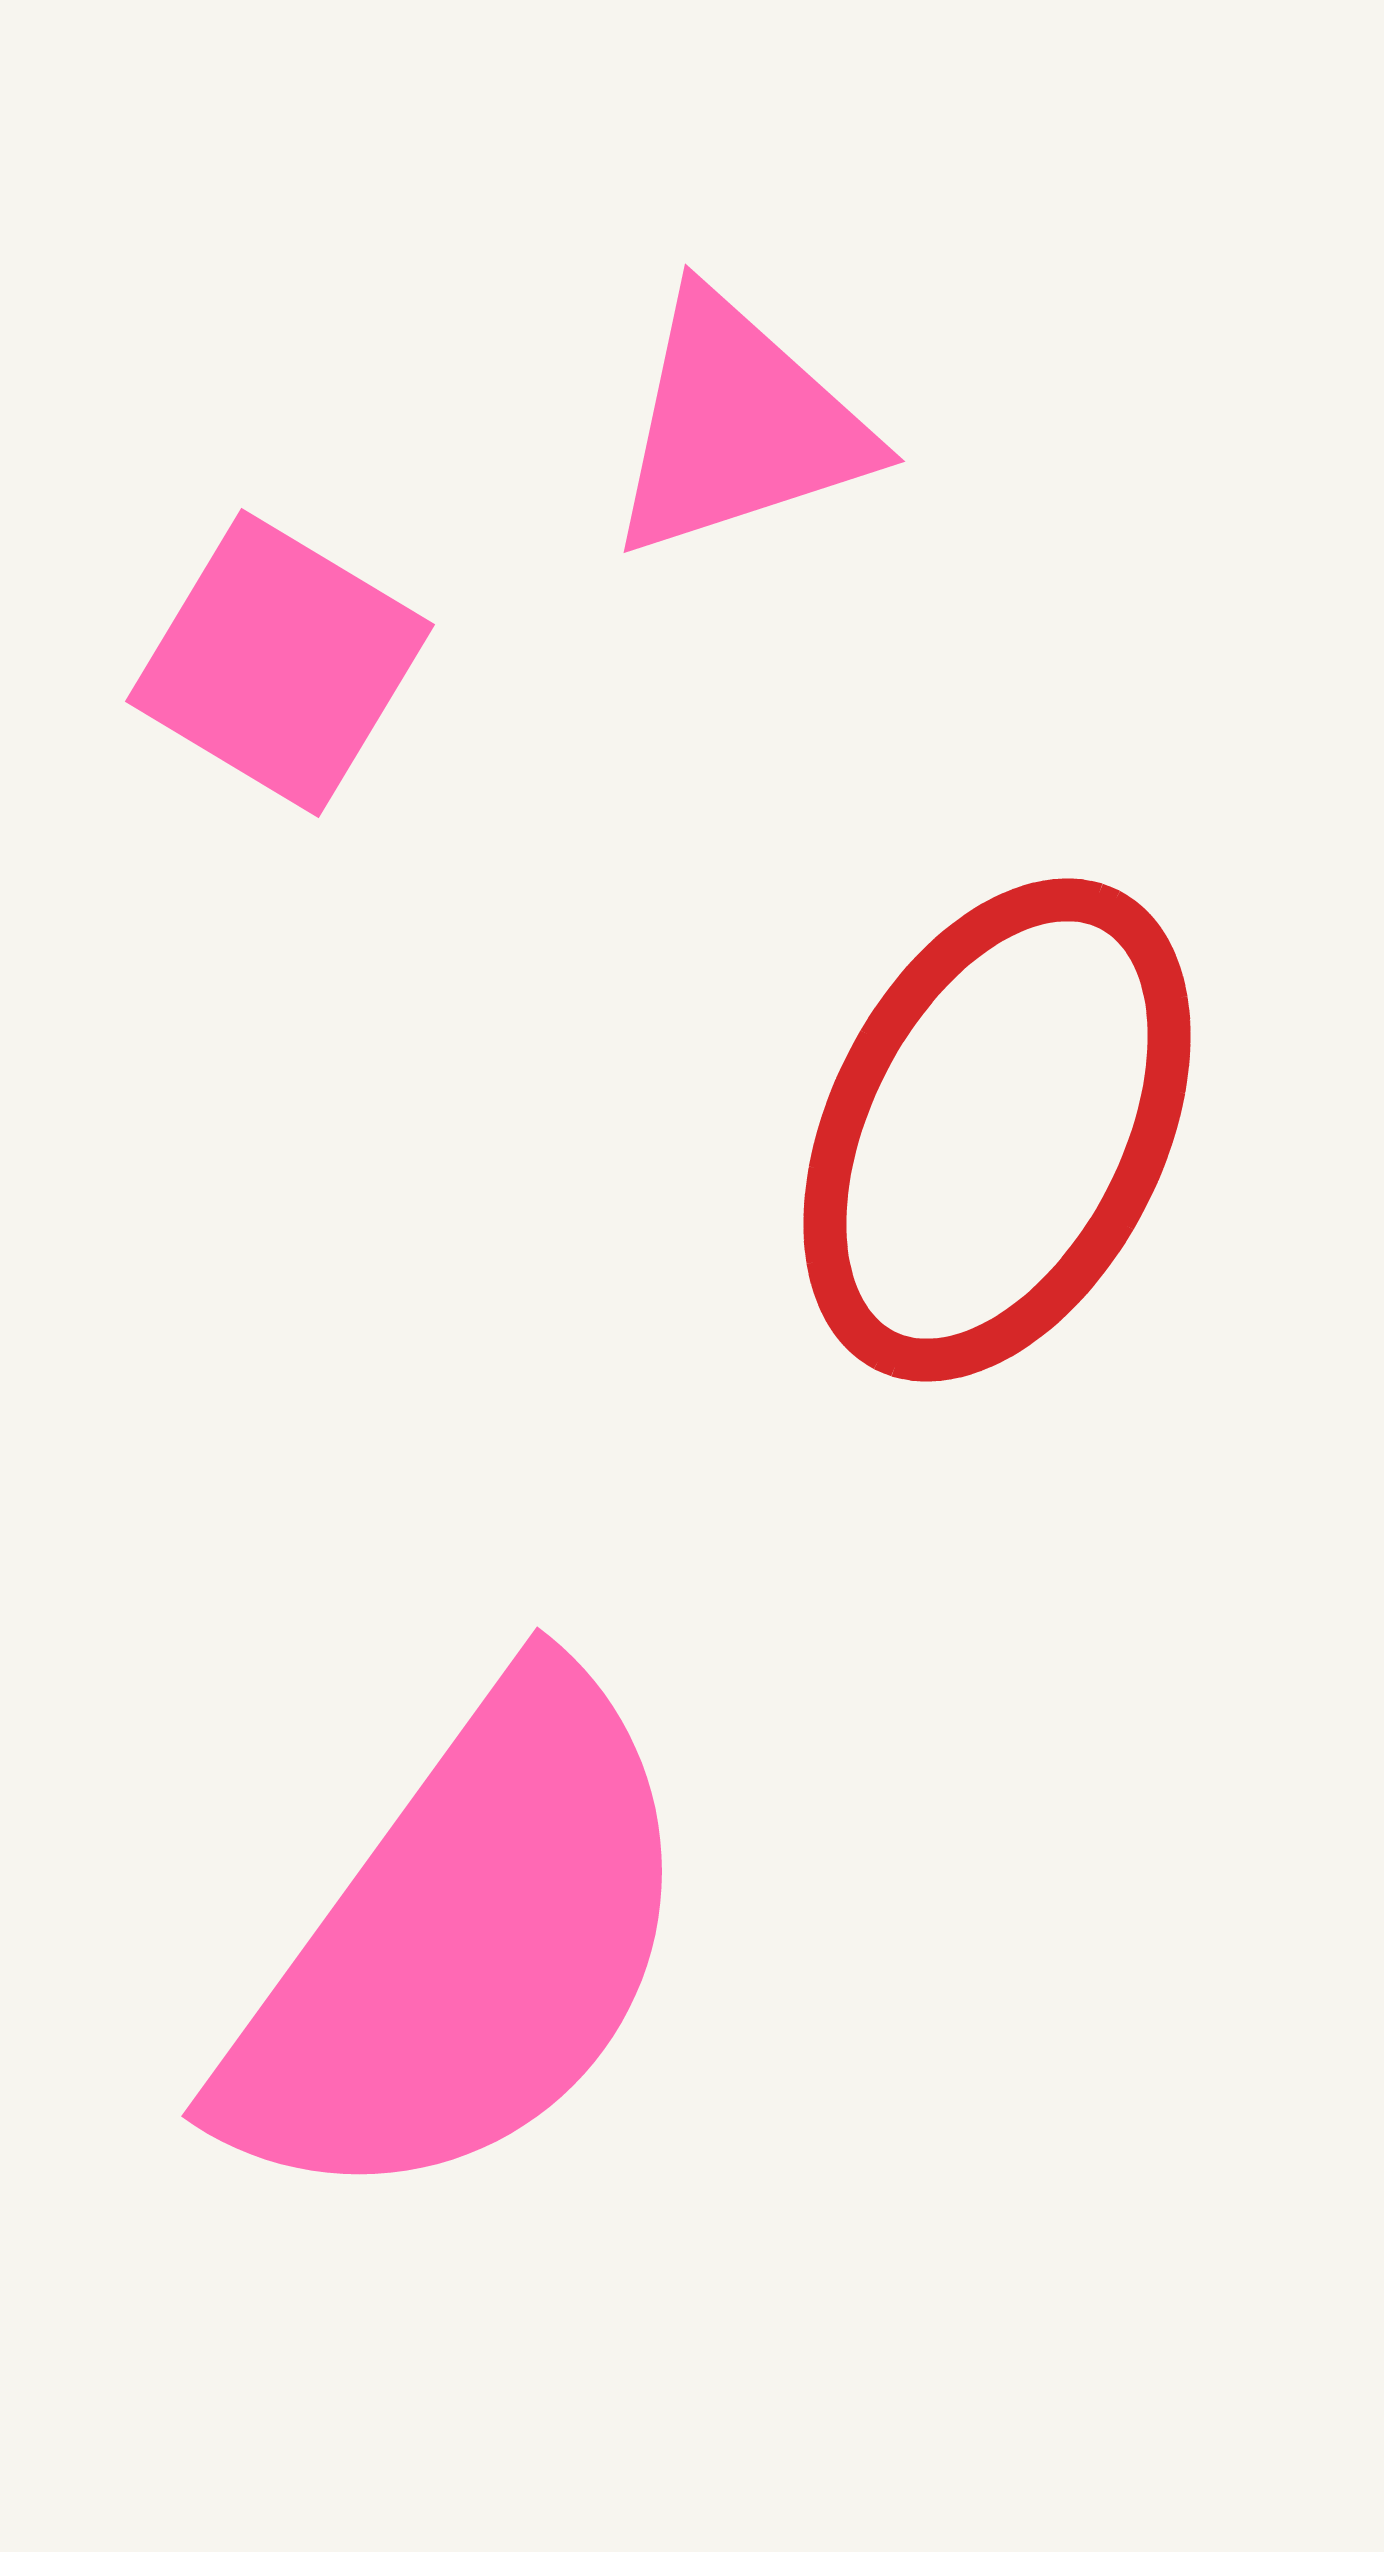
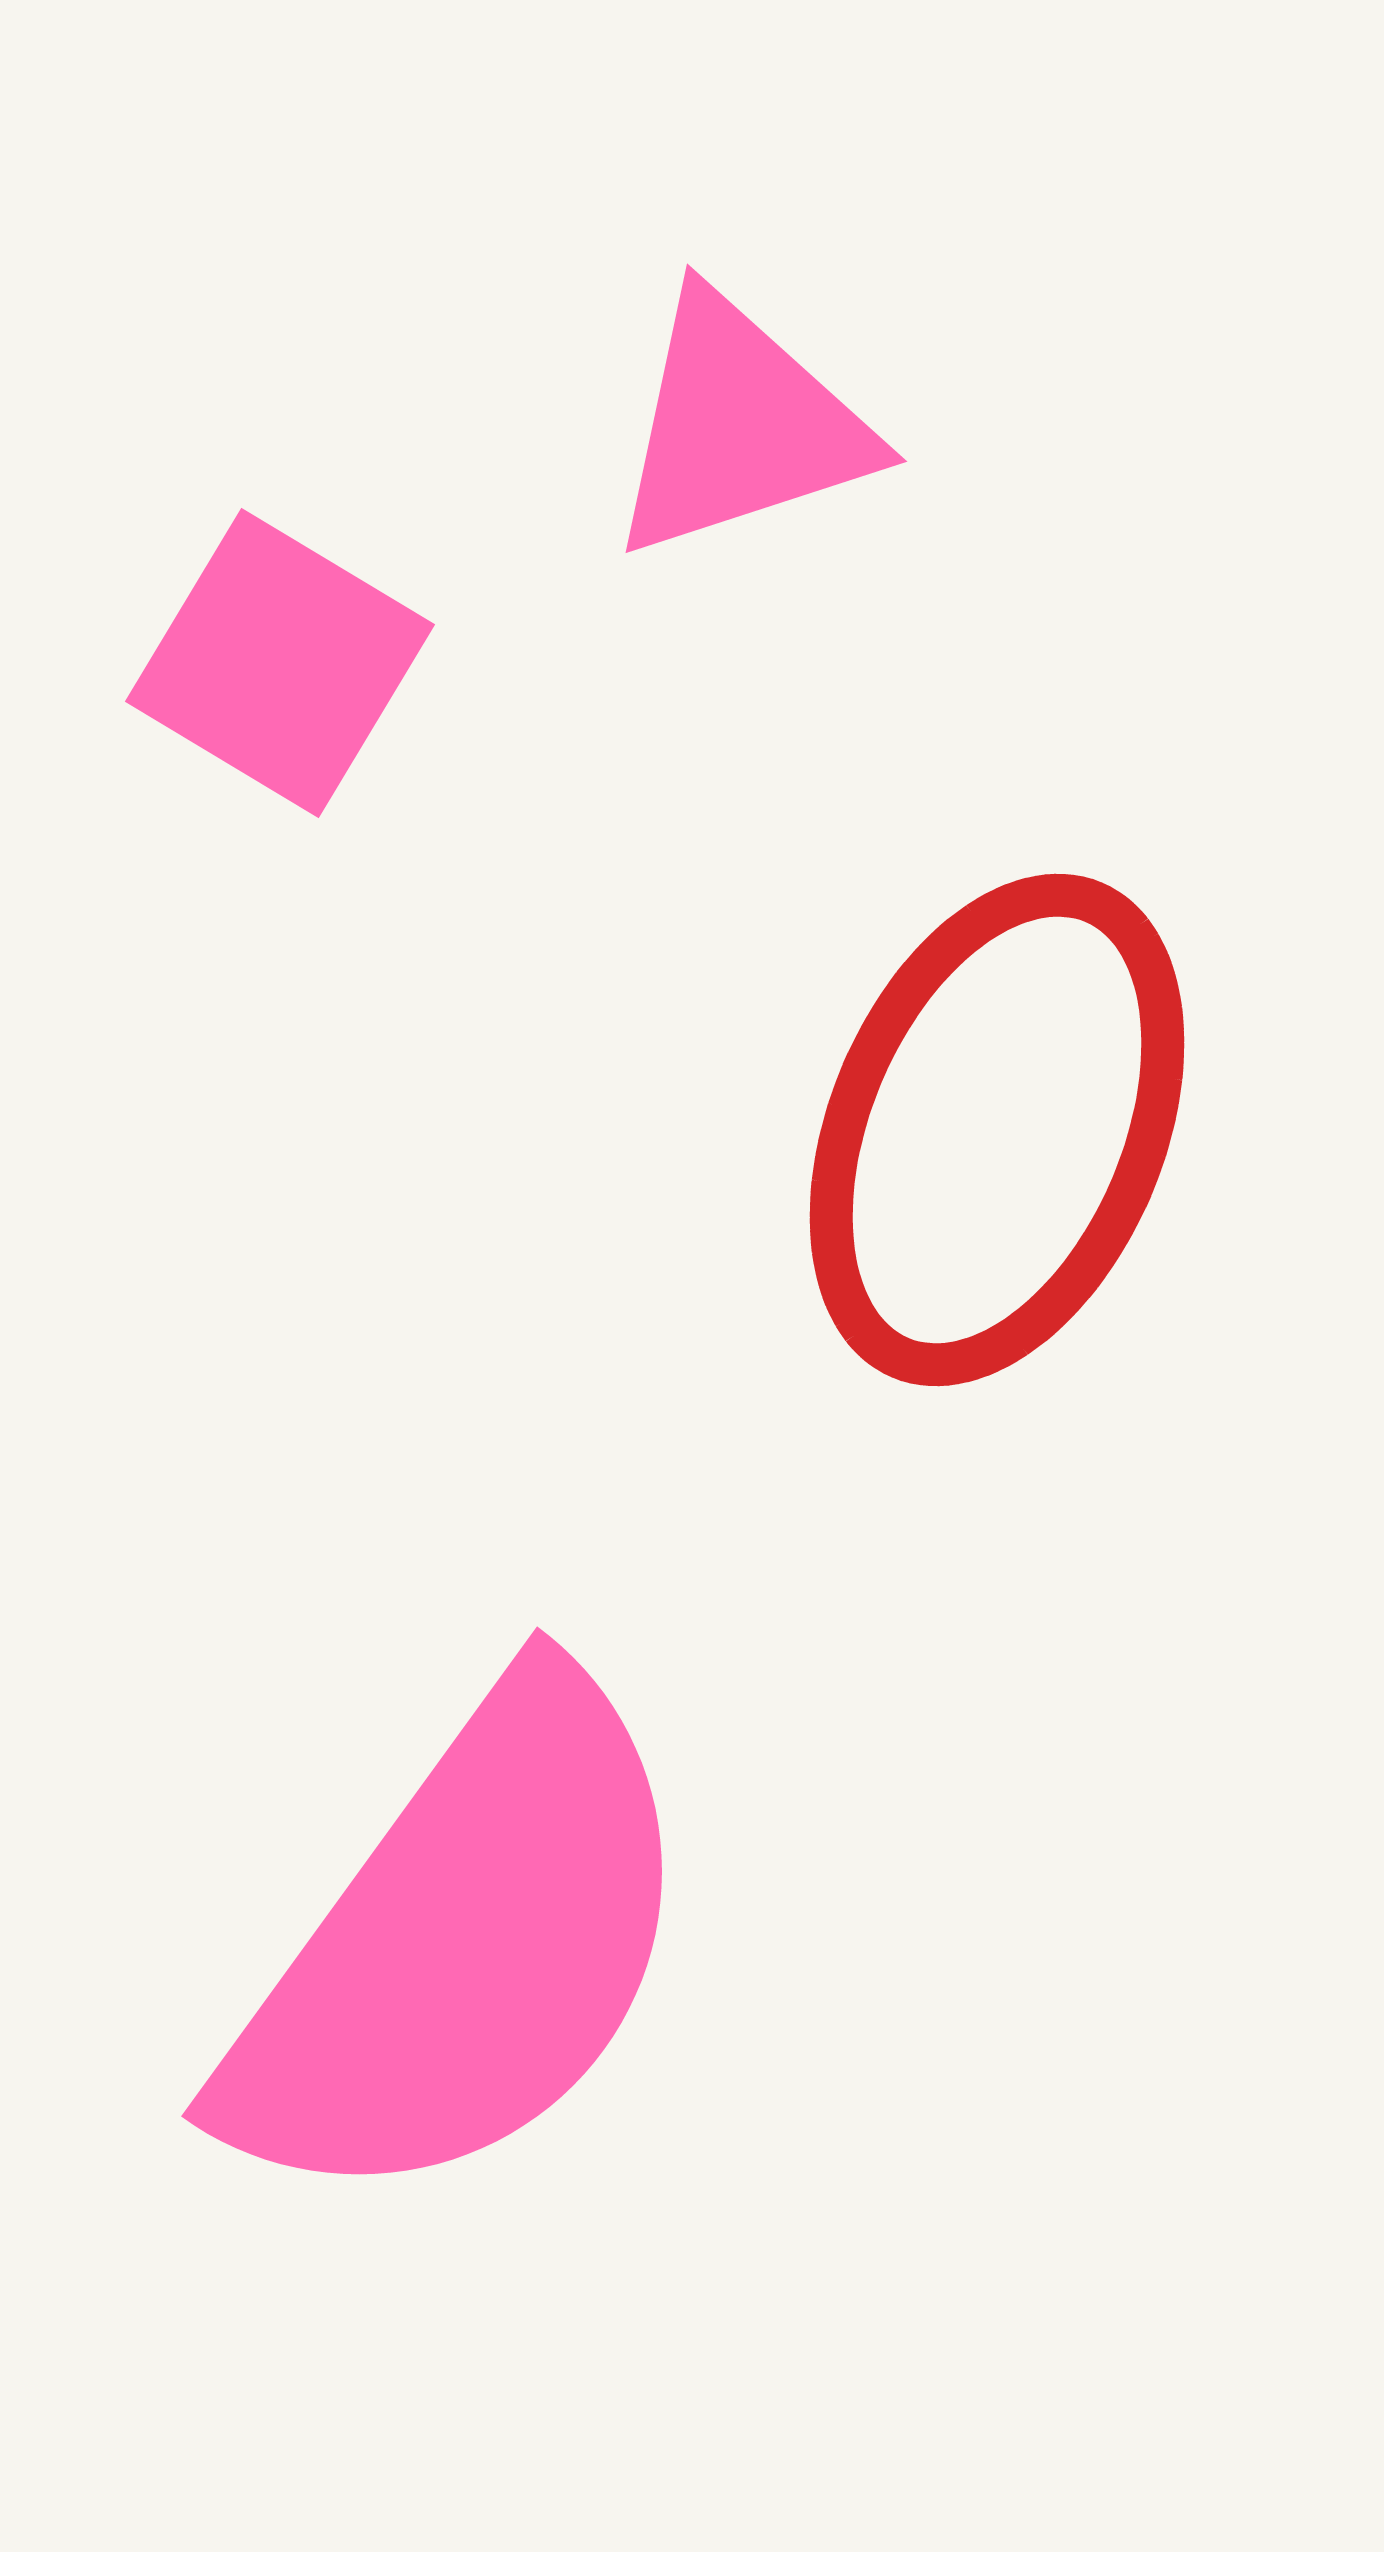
pink triangle: moved 2 px right
red ellipse: rotated 4 degrees counterclockwise
